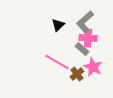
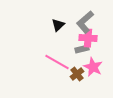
gray rectangle: rotated 56 degrees counterclockwise
